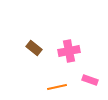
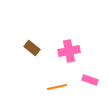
brown rectangle: moved 2 px left
